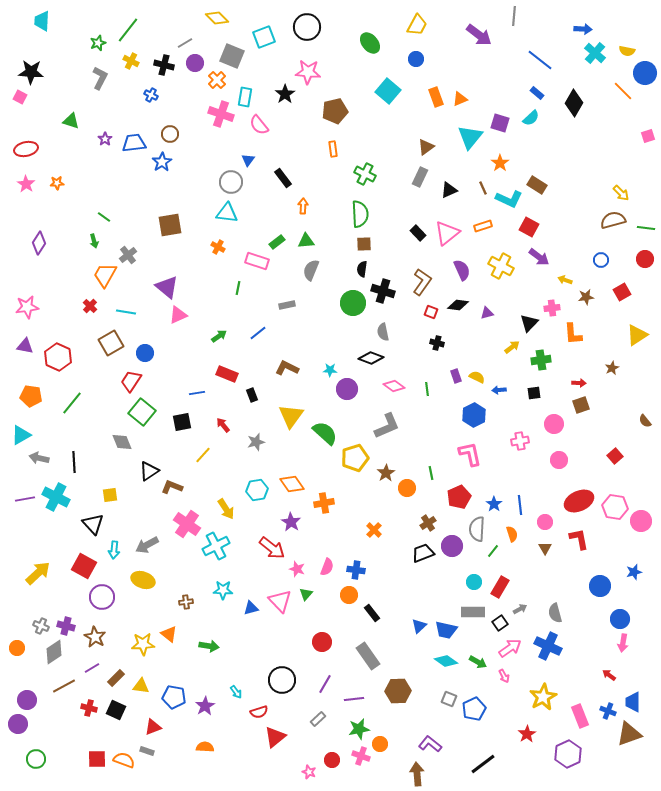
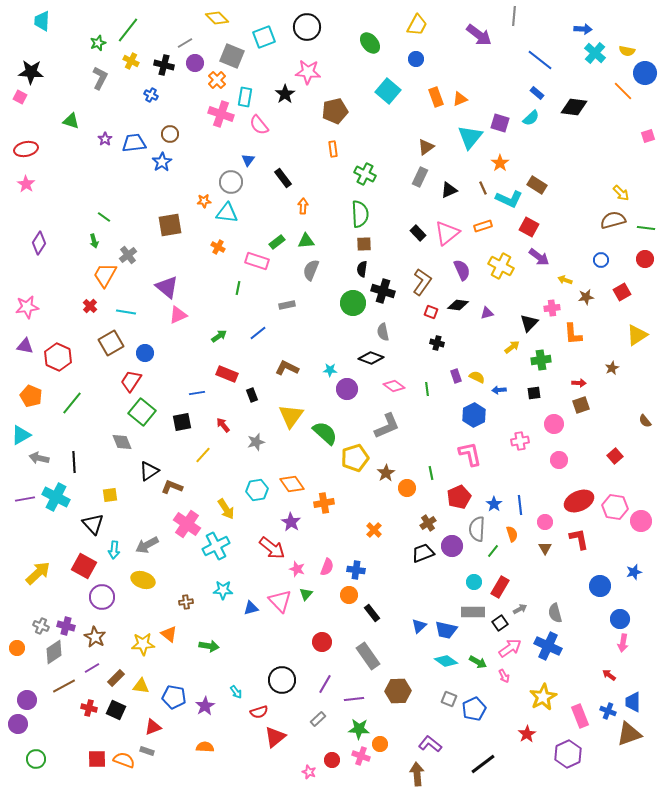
black diamond at (574, 103): moved 4 px down; rotated 68 degrees clockwise
orange star at (57, 183): moved 147 px right, 18 px down
orange pentagon at (31, 396): rotated 15 degrees clockwise
green star at (359, 729): rotated 15 degrees clockwise
